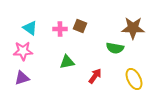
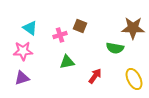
pink cross: moved 6 px down; rotated 16 degrees counterclockwise
